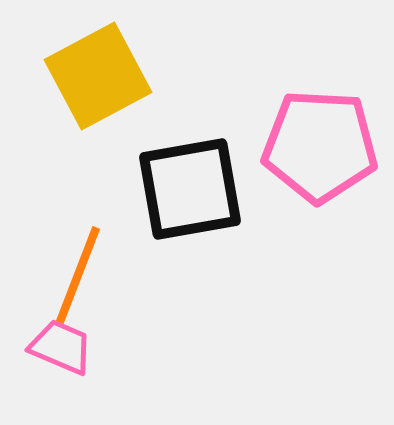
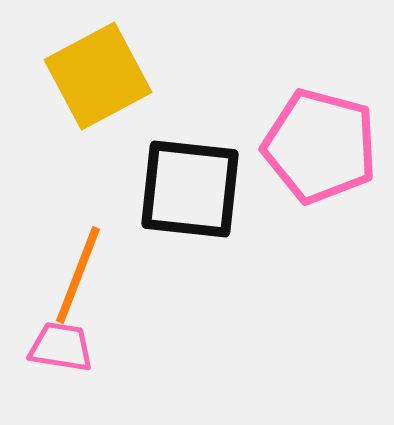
pink pentagon: rotated 12 degrees clockwise
black square: rotated 16 degrees clockwise
pink trapezoid: rotated 14 degrees counterclockwise
